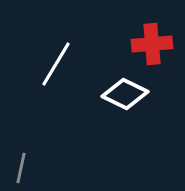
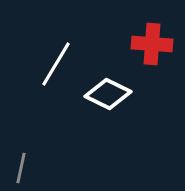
red cross: rotated 9 degrees clockwise
white diamond: moved 17 px left
